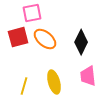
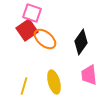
pink square: rotated 30 degrees clockwise
red square: moved 9 px right, 7 px up; rotated 20 degrees counterclockwise
black diamond: rotated 10 degrees clockwise
pink trapezoid: moved 1 px right, 1 px up
